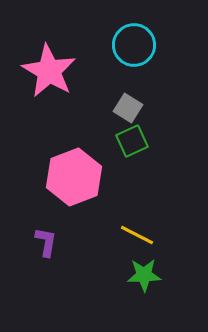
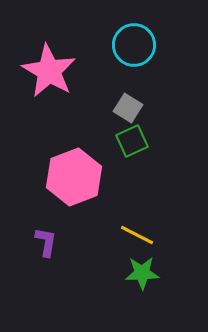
green star: moved 2 px left, 2 px up
